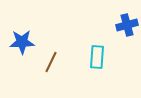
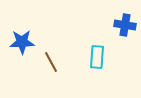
blue cross: moved 2 px left; rotated 25 degrees clockwise
brown line: rotated 55 degrees counterclockwise
